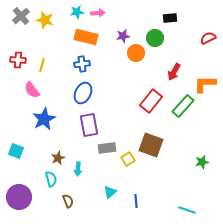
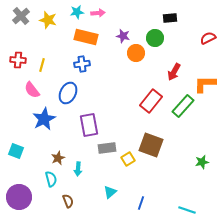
yellow star: moved 3 px right
purple star: rotated 24 degrees clockwise
blue ellipse: moved 15 px left
blue line: moved 5 px right, 2 px down; rotated 24 degrees clockwise
